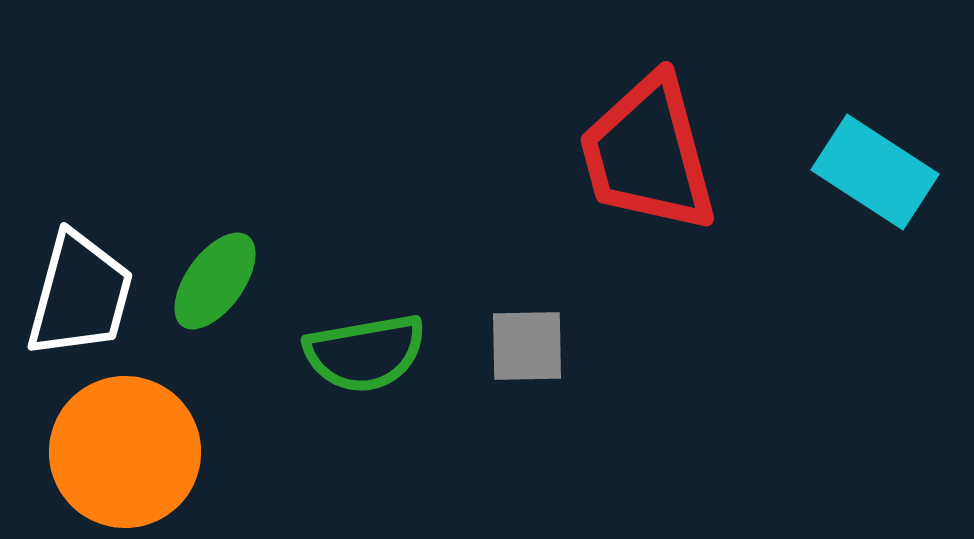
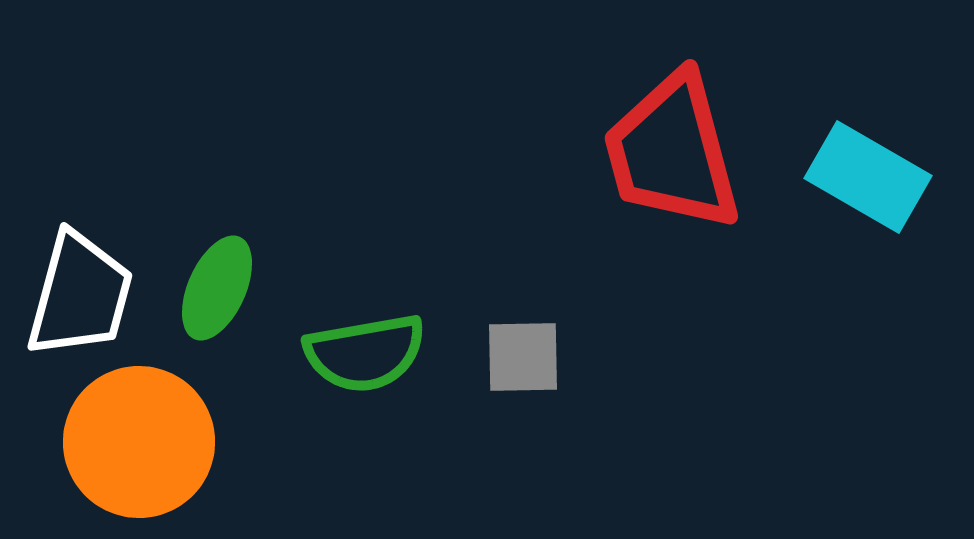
red trapezoid: moved 24 px right, 2 px up
cyan rectangle: moved 7 px left, 5 px down; rotated 3 degrees counterclockwise
green ellipse: moved 2 px right, 7 px down; rotated 12 degrees counterclockwise
gray square: moved 4 px left, 11 px down
orange circle: moved 14 px right, 10 px up
